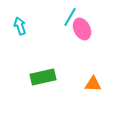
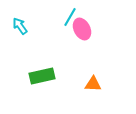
cyan arrow: rotated 18 degrees counterclockwise
green rectangle: moved 1 px left, 1 px up
